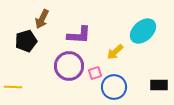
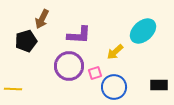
yellow line: moved 2 px down
